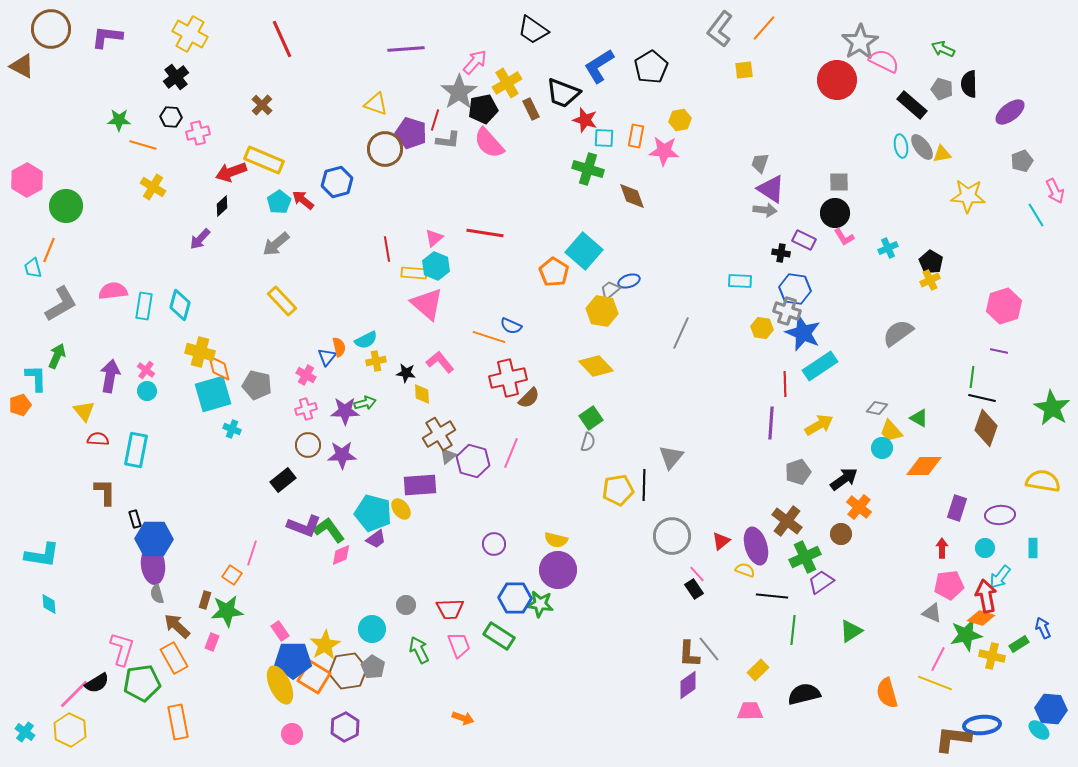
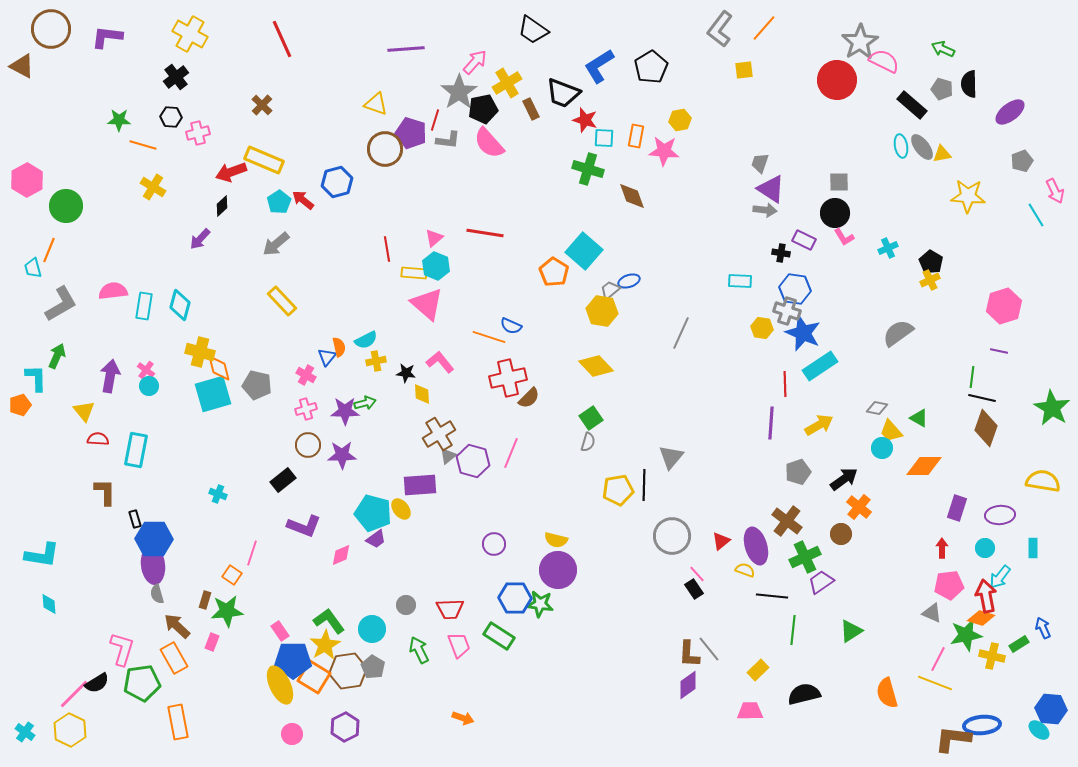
cyan circle at (147, 391): moved 2 px right, 5 px up
cyan cross at (232, 429): moved 14 px left, 65 px down
green L-shape at (329, 530): moved 91 px down
